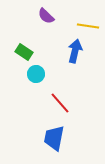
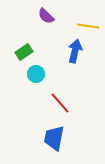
green rectangle: rotated 66 degrees counterclockwise
